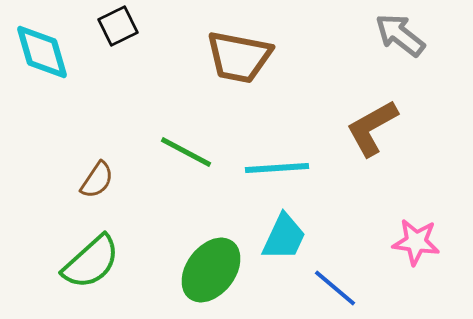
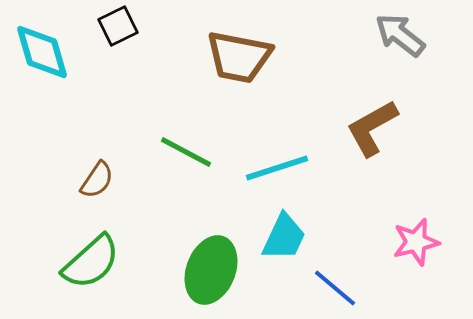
cyan line: rotated 14 degrees counterclockwise
pink star: rotated 21 degrees counterclockwise
green ellipse: rotated 16 degrees counterclockwise
